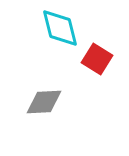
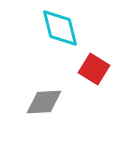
red square: moved 3 px left, 10 px down
